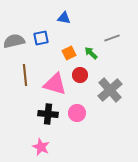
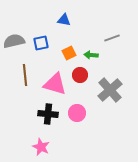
blue triangle: moved 2 px down
blue square: moved 5 px down
green arrow: moved 2 px down; rotated 40 degrees counterclockwise
